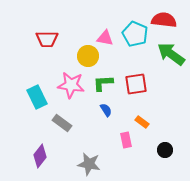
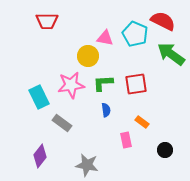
red semicircle: moved 1 px left, 1 px down; rotated 20 degrees clockwise
red trapezoid: moved 18 px up
pink star: rotated 16 degrees counterclockwise
cyan rectangle: moved 2 px right
blue semicircle: rotated 24 degrees clockwise
gray star: moved 2 px left, 1 px down
